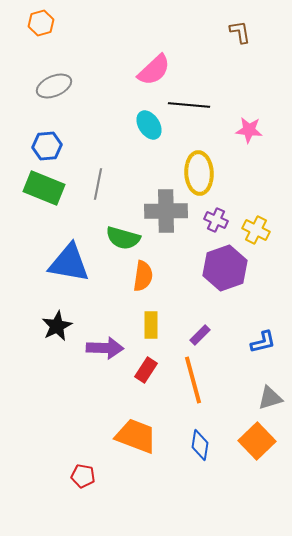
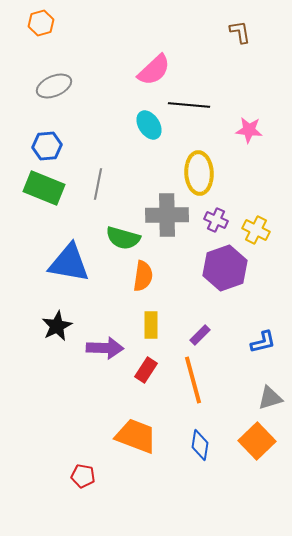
gray cross: moved 1 px right, 4 px down
